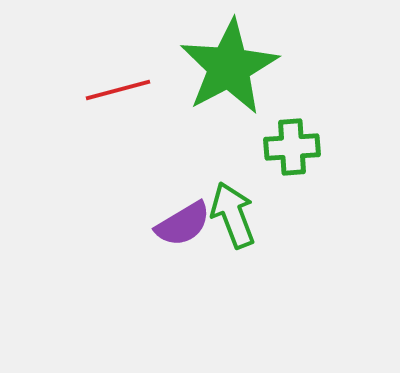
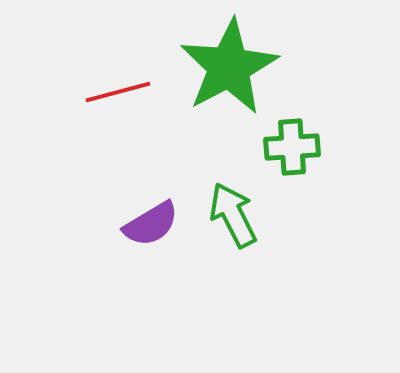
red line: moved 2 px down
green arrow: rotated 6 degrees counterclockwise
purple semicircle: moved 32 px left
